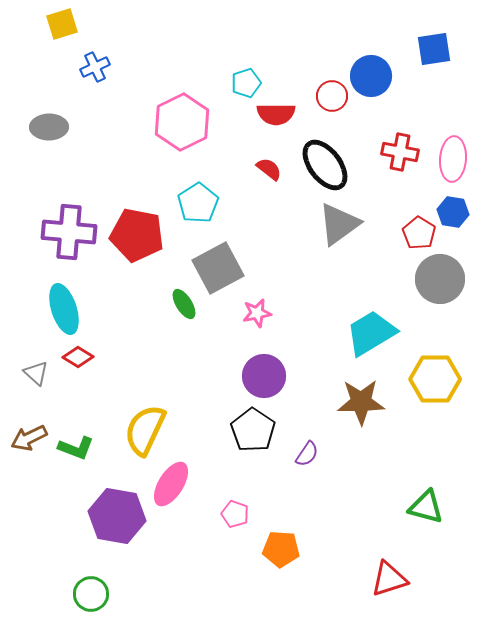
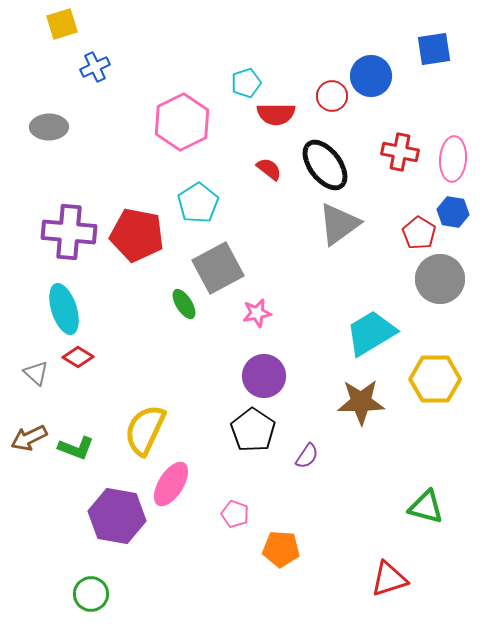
purple semicircle at (307, 454): moved 2 px down
